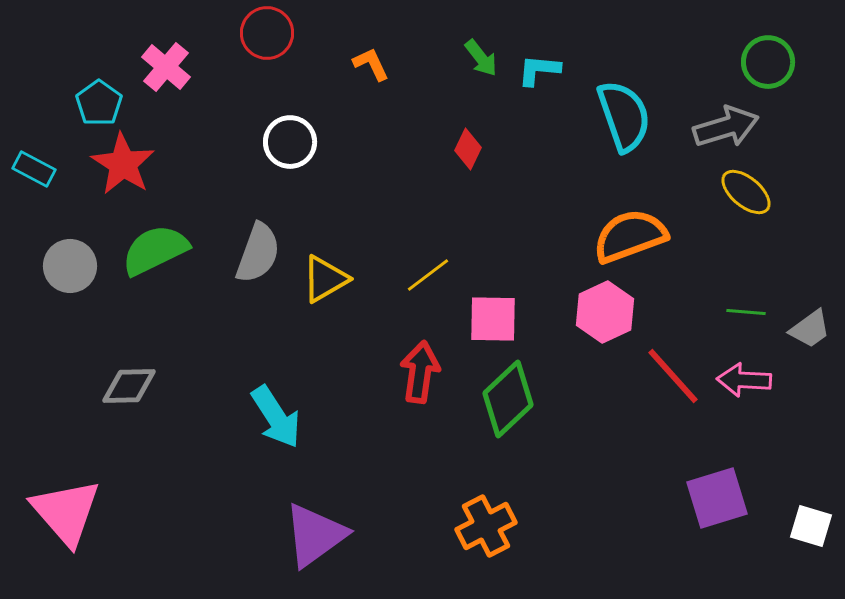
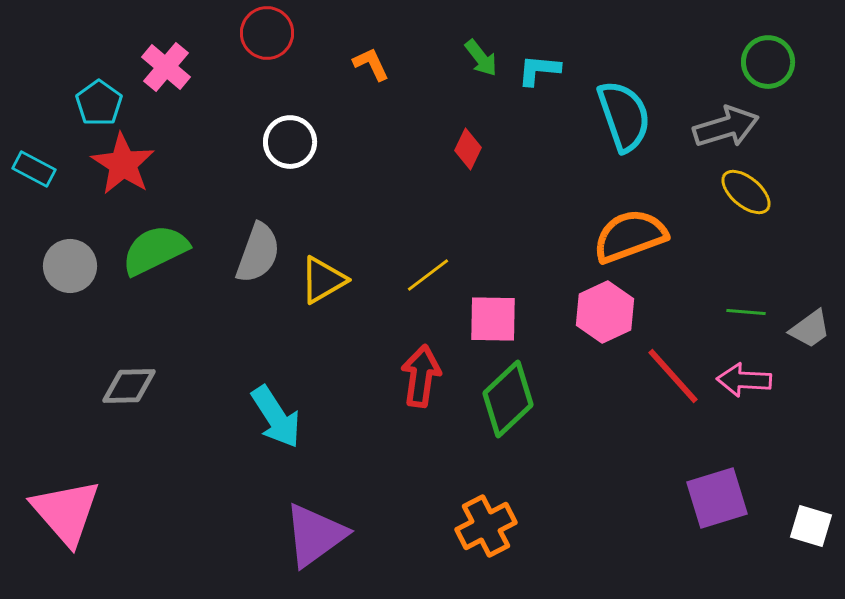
yellow triangle: moved 2 px left, 1 px down
red arrow: moved 1 px right, 4 px down
